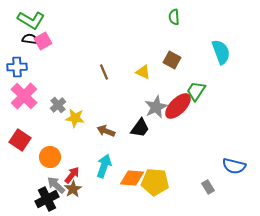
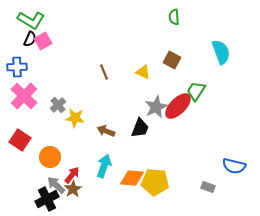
black semicircle: rotated 105 degrees clockwise
black trapezoid: rotated 15 degrees counterclockwise
gray rectangle: rotated 40 degrees counterclockwise
